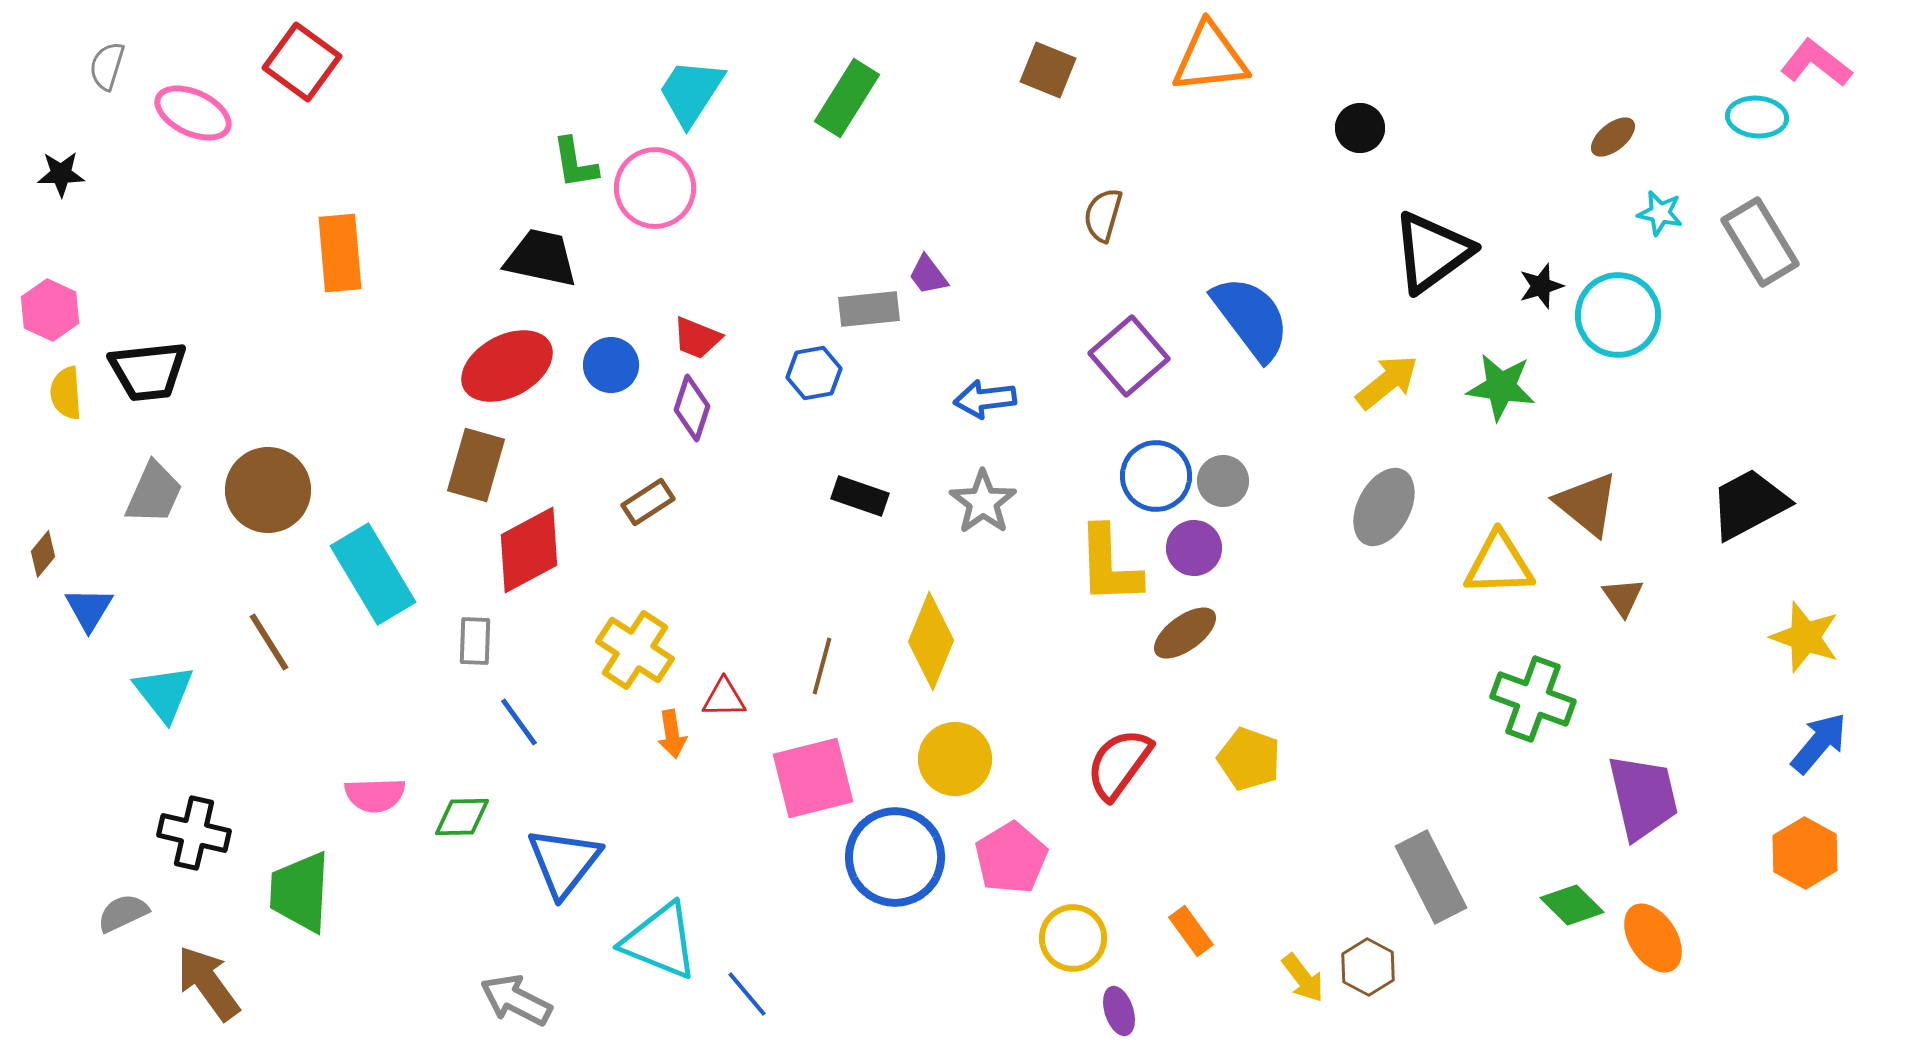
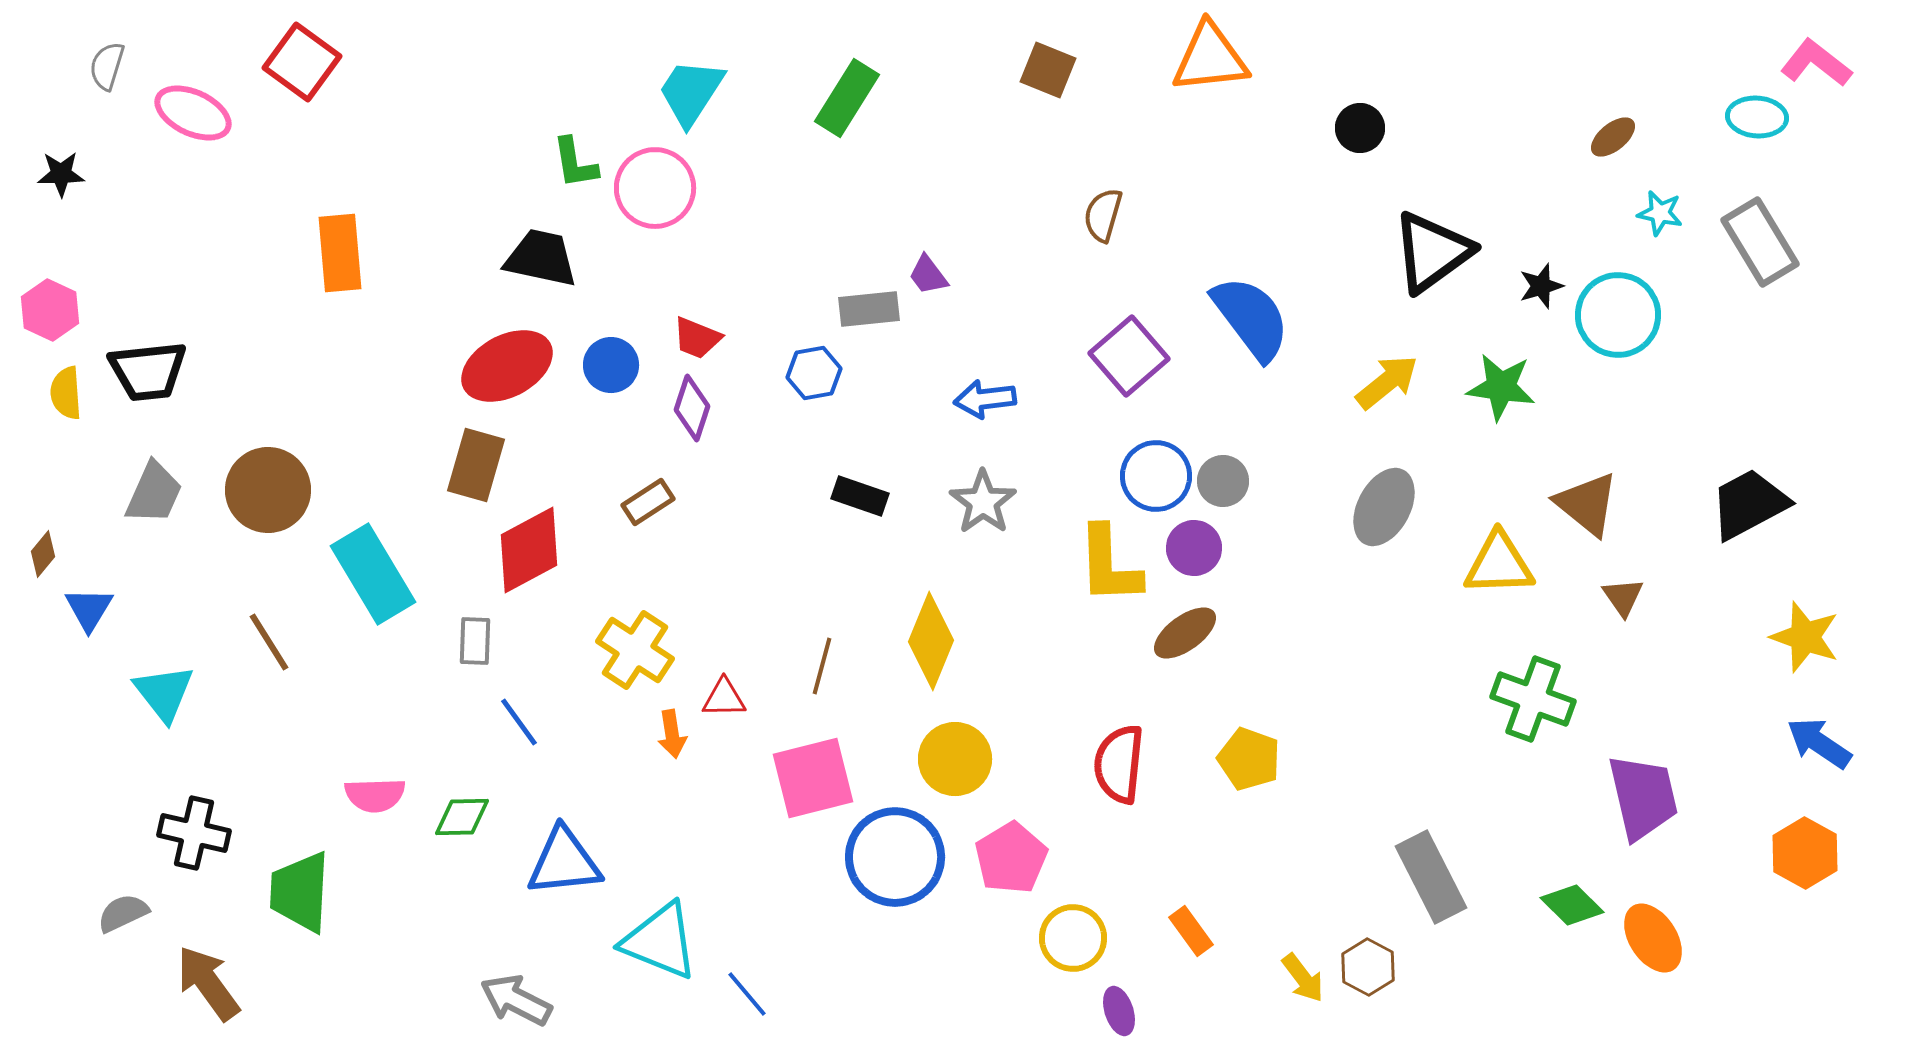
blue arrow at (1819, 743): rotated 96 degrees counterclockwise
red semicircle at (1119, 764): rotated 30 degrees counterclockwise
blue triangle at (564, 862): rotated 46 degrees clockwise
